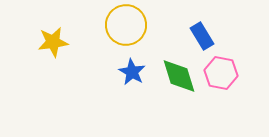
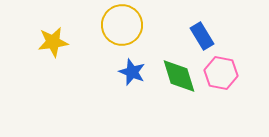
yellow circle: moved 4 px left
blue star: rotated 8 degrees counterclockwise
